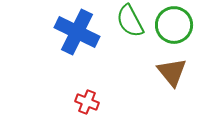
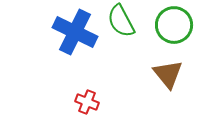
green semicircle: moved 9 px left
blue cross: moved 2 px left
brown triangle: moved 4 px left, 2 px down
